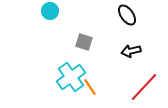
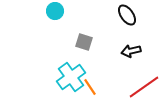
cyan circle: moved 5 px right
red line: rotated 12 degrees clockwise
